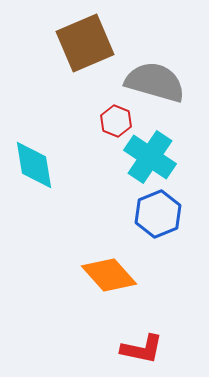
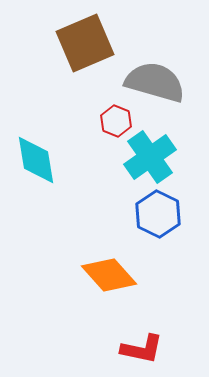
cyan cross: rotated 21 degrees clockwise
cyan diamond: moved 2 px right, 5 px up
blue hexagon: rotated 12 degrees counterclockwise
